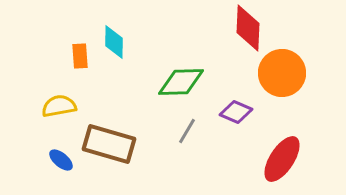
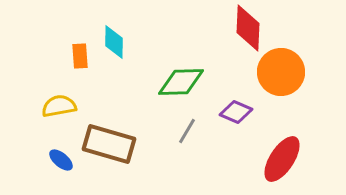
orange circle: moved 1 px left, 1 px up
